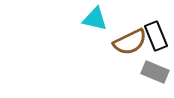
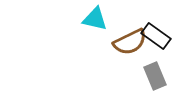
black rectangle: rotated 32 degrees counterclockwise
gray rectangle: moved 4 px down; rotated 44 degrees clockwise
